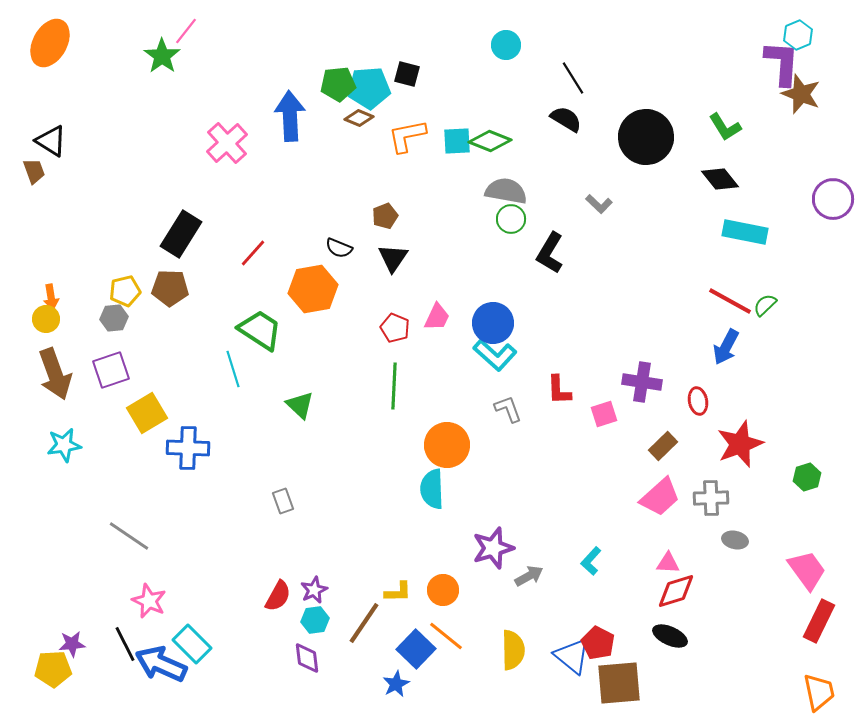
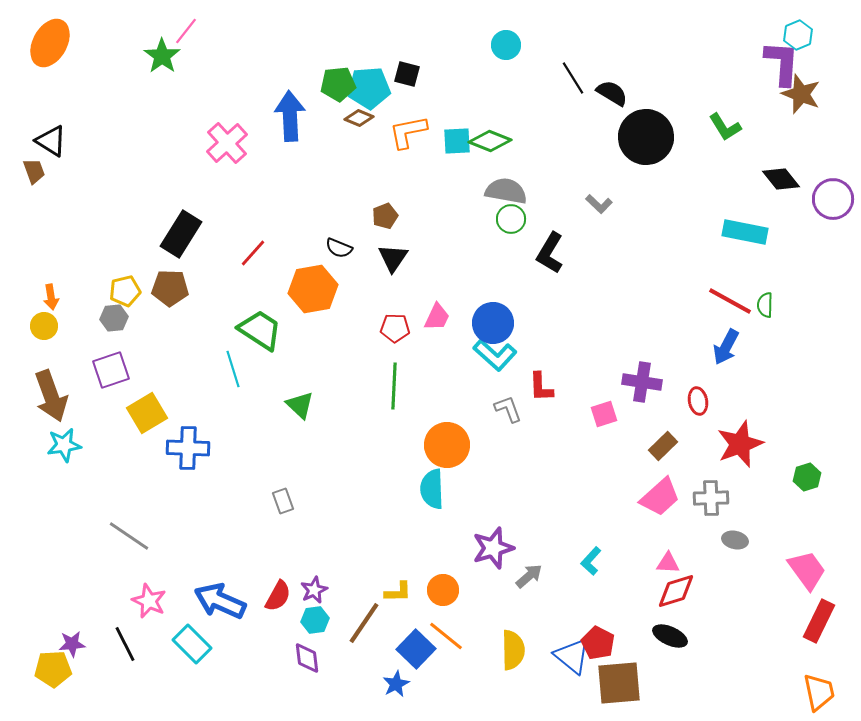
black semicircle at (566, 119): moved 46 px right, 26 px up
orange L-shape at (407, 136): moved 1 px right, 4 px up
black diamond at (720, 179): moved 61 px right
green semicircle at (765, 305): rotated 45 degrees counterclockwise
yellow circle at (46, 319): moved 2 px left, 7 px down
red pentagon at (395, 328): rotated 20 degrees counterclockwise
brown arrow at (55, 374): moved 4 px left, 22 px down
red L-shape at (559, 390): moved 18 px left, 3 px up
gray arrow at (529, 576): rotated 12 degrees counterclockwise
blue arrow at (161, 664): moved 59 px right, 63 px up
